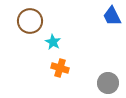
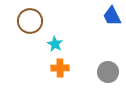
cyan star: moved 2 px right, 2 px down
orange cross: rotated 18 degrees counterclockwise
gray circle: moved 11 px up
